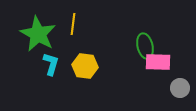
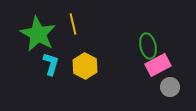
yellow line: rotated 20 degrees counterclockwise
green ellipse: moved 3 px right
pink rectangle: moved 3 px down; rotated 30 degrees counterclockwise
yellow hexagon: rotated 20 degrees clockwise
gray circle: moved 10 px left, 1 px up
